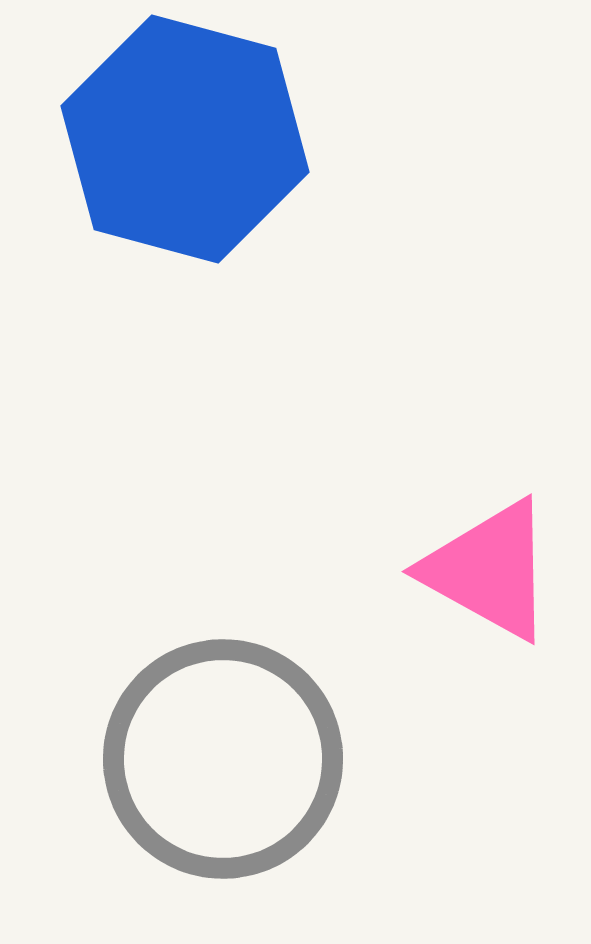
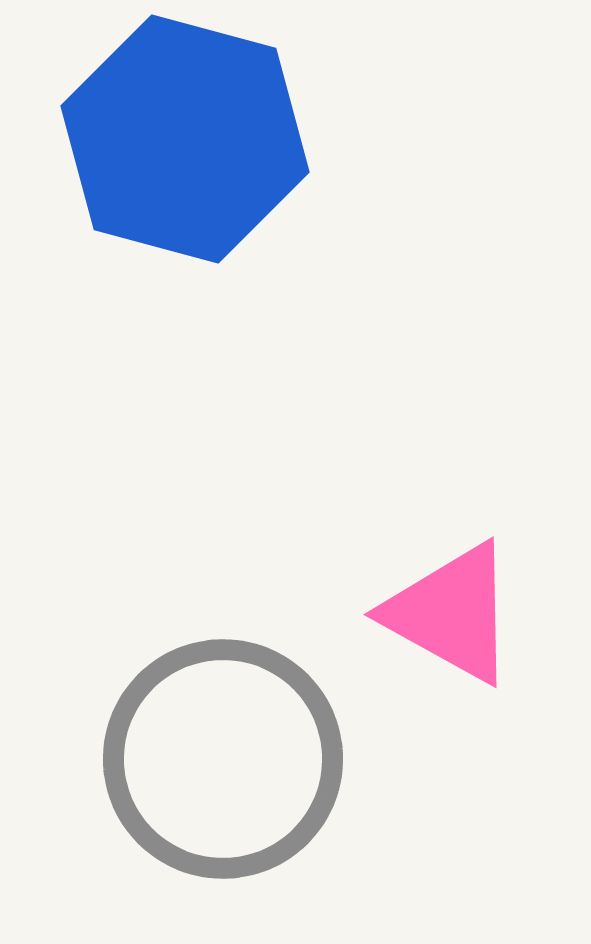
pink triangle: moved 38 px left, 43 px down
